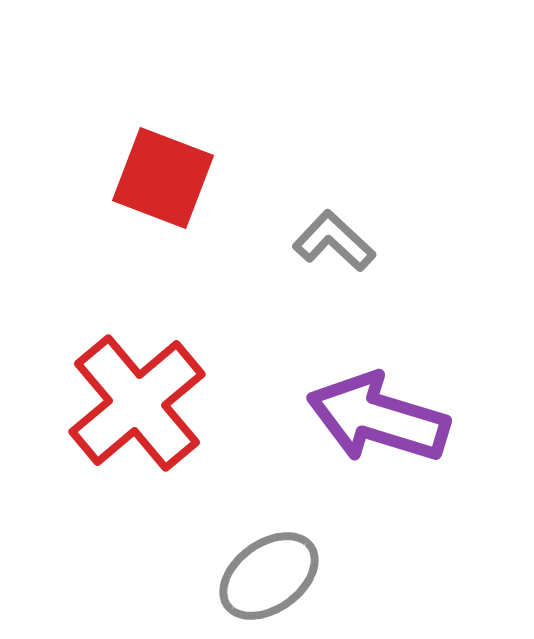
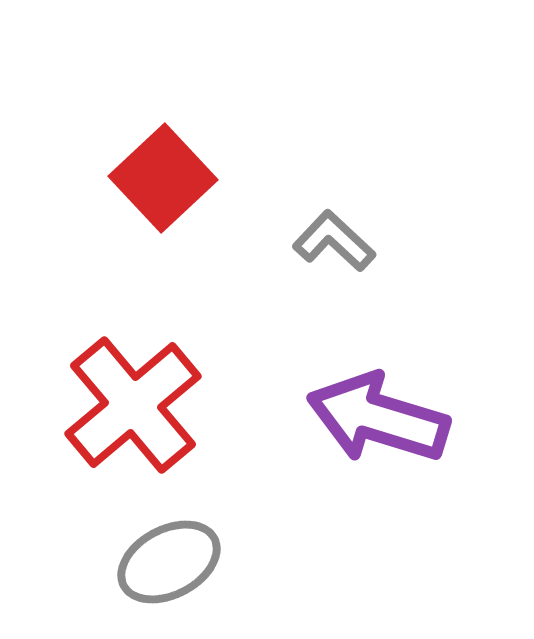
red square: rotated 26 degrees clockwise
red cross: moved 4 px left, 2 px down
gray ellipse: moved 100 px left, 14 px up; rotated 8 degrees clockwise
